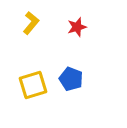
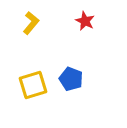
red star: moved 8 px right, 6 px up; rotated 30 degrees counterclockwise
